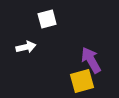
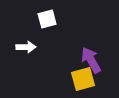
white arrow: rotated 12 degrees clockwise
yellow square: moved 1 px right, 2 px up
